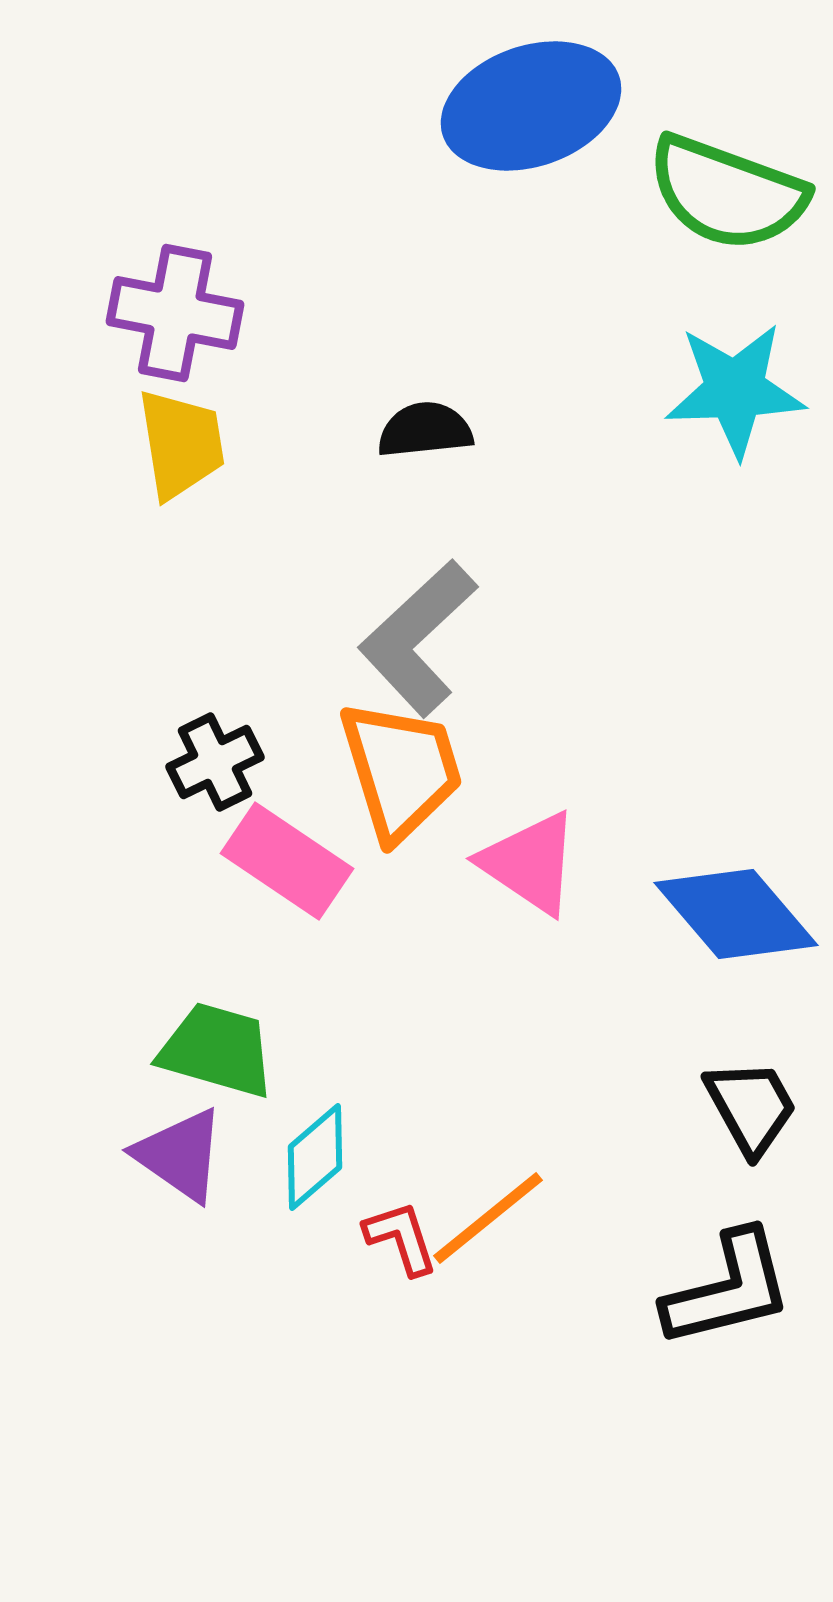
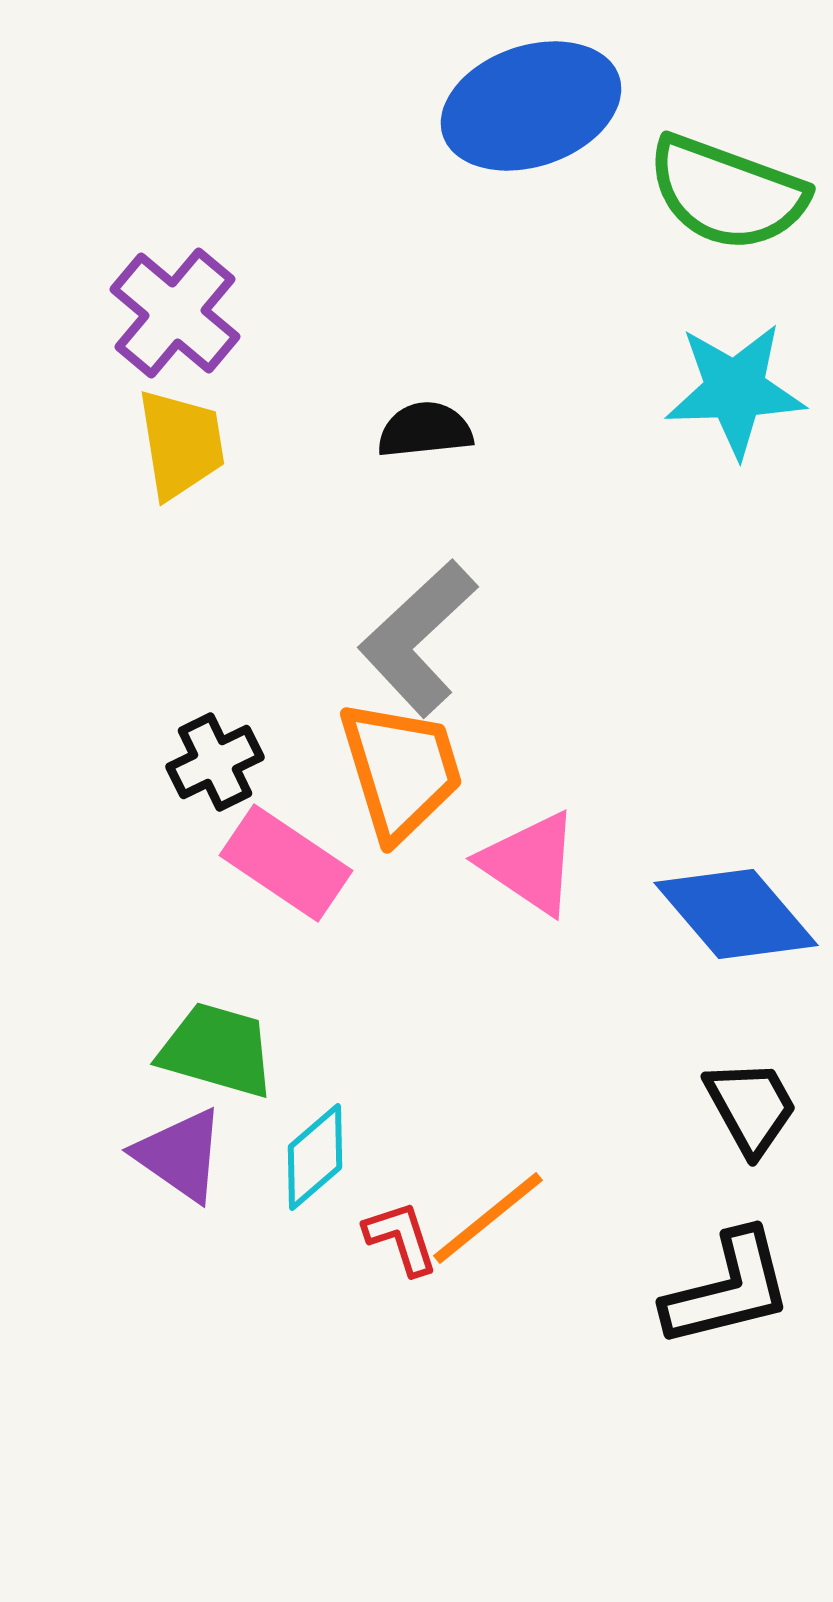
purple cross: rotated 29 degrees clockwise
pink rectangle: moved 1 px left, 2 px down
